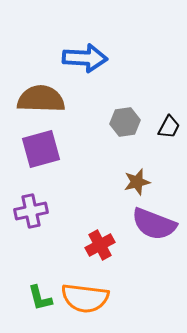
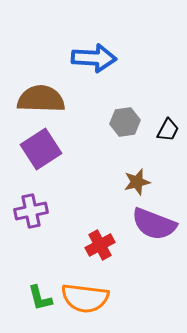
blue arrow: moved 9 px right
black trapezoid: moved 1 px left, 3 px down
purple square: rotated 18 degrees counterclockwise
